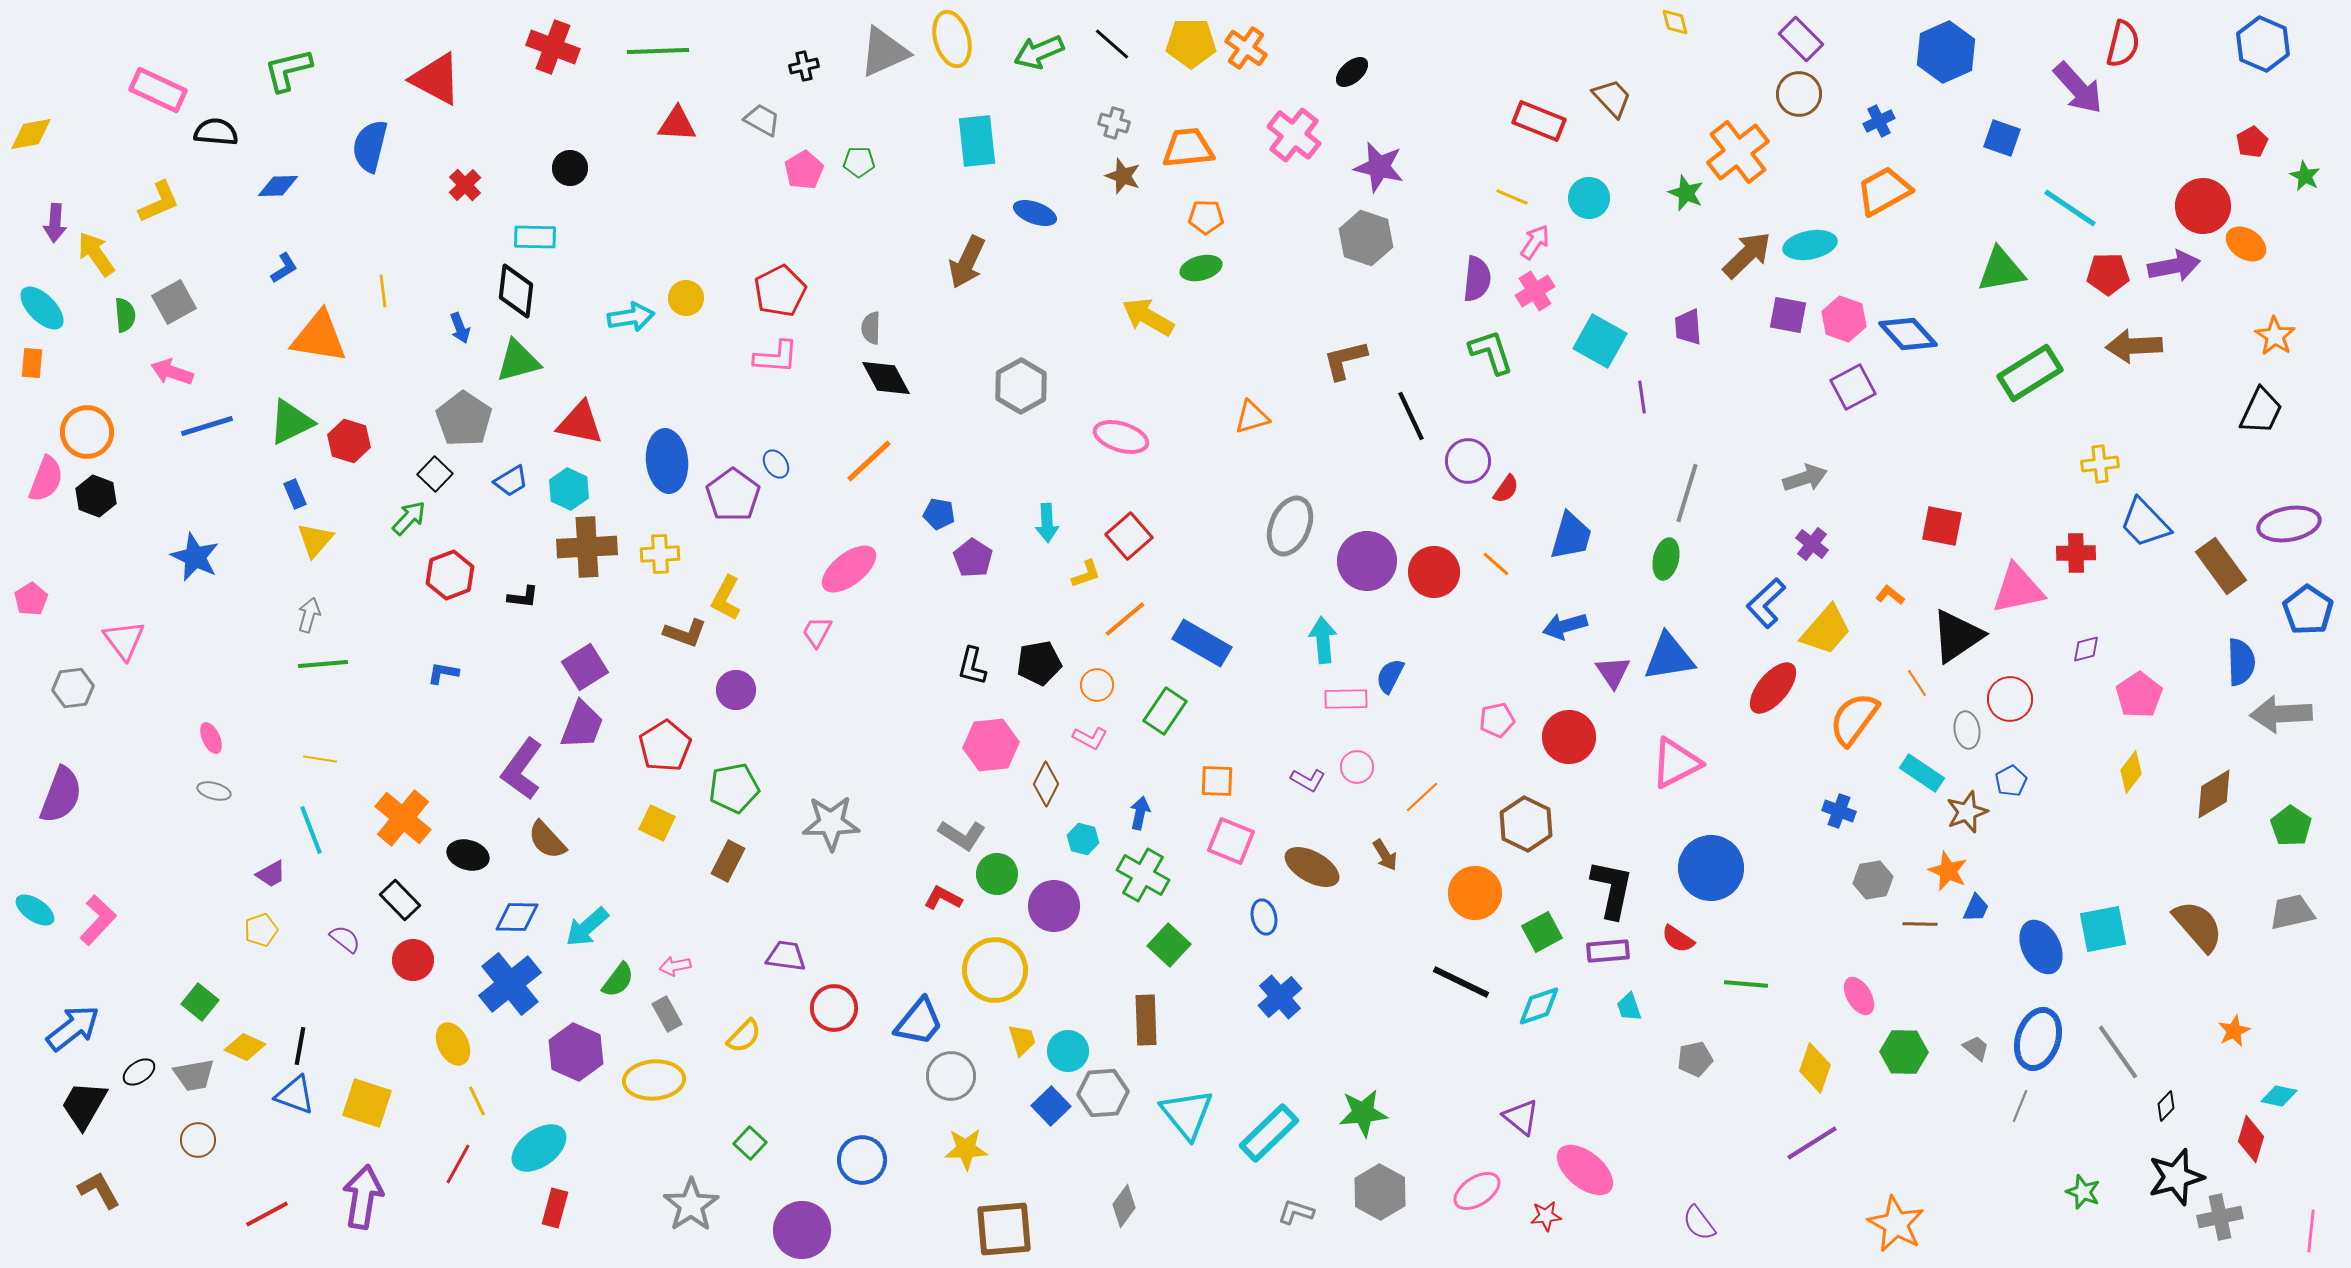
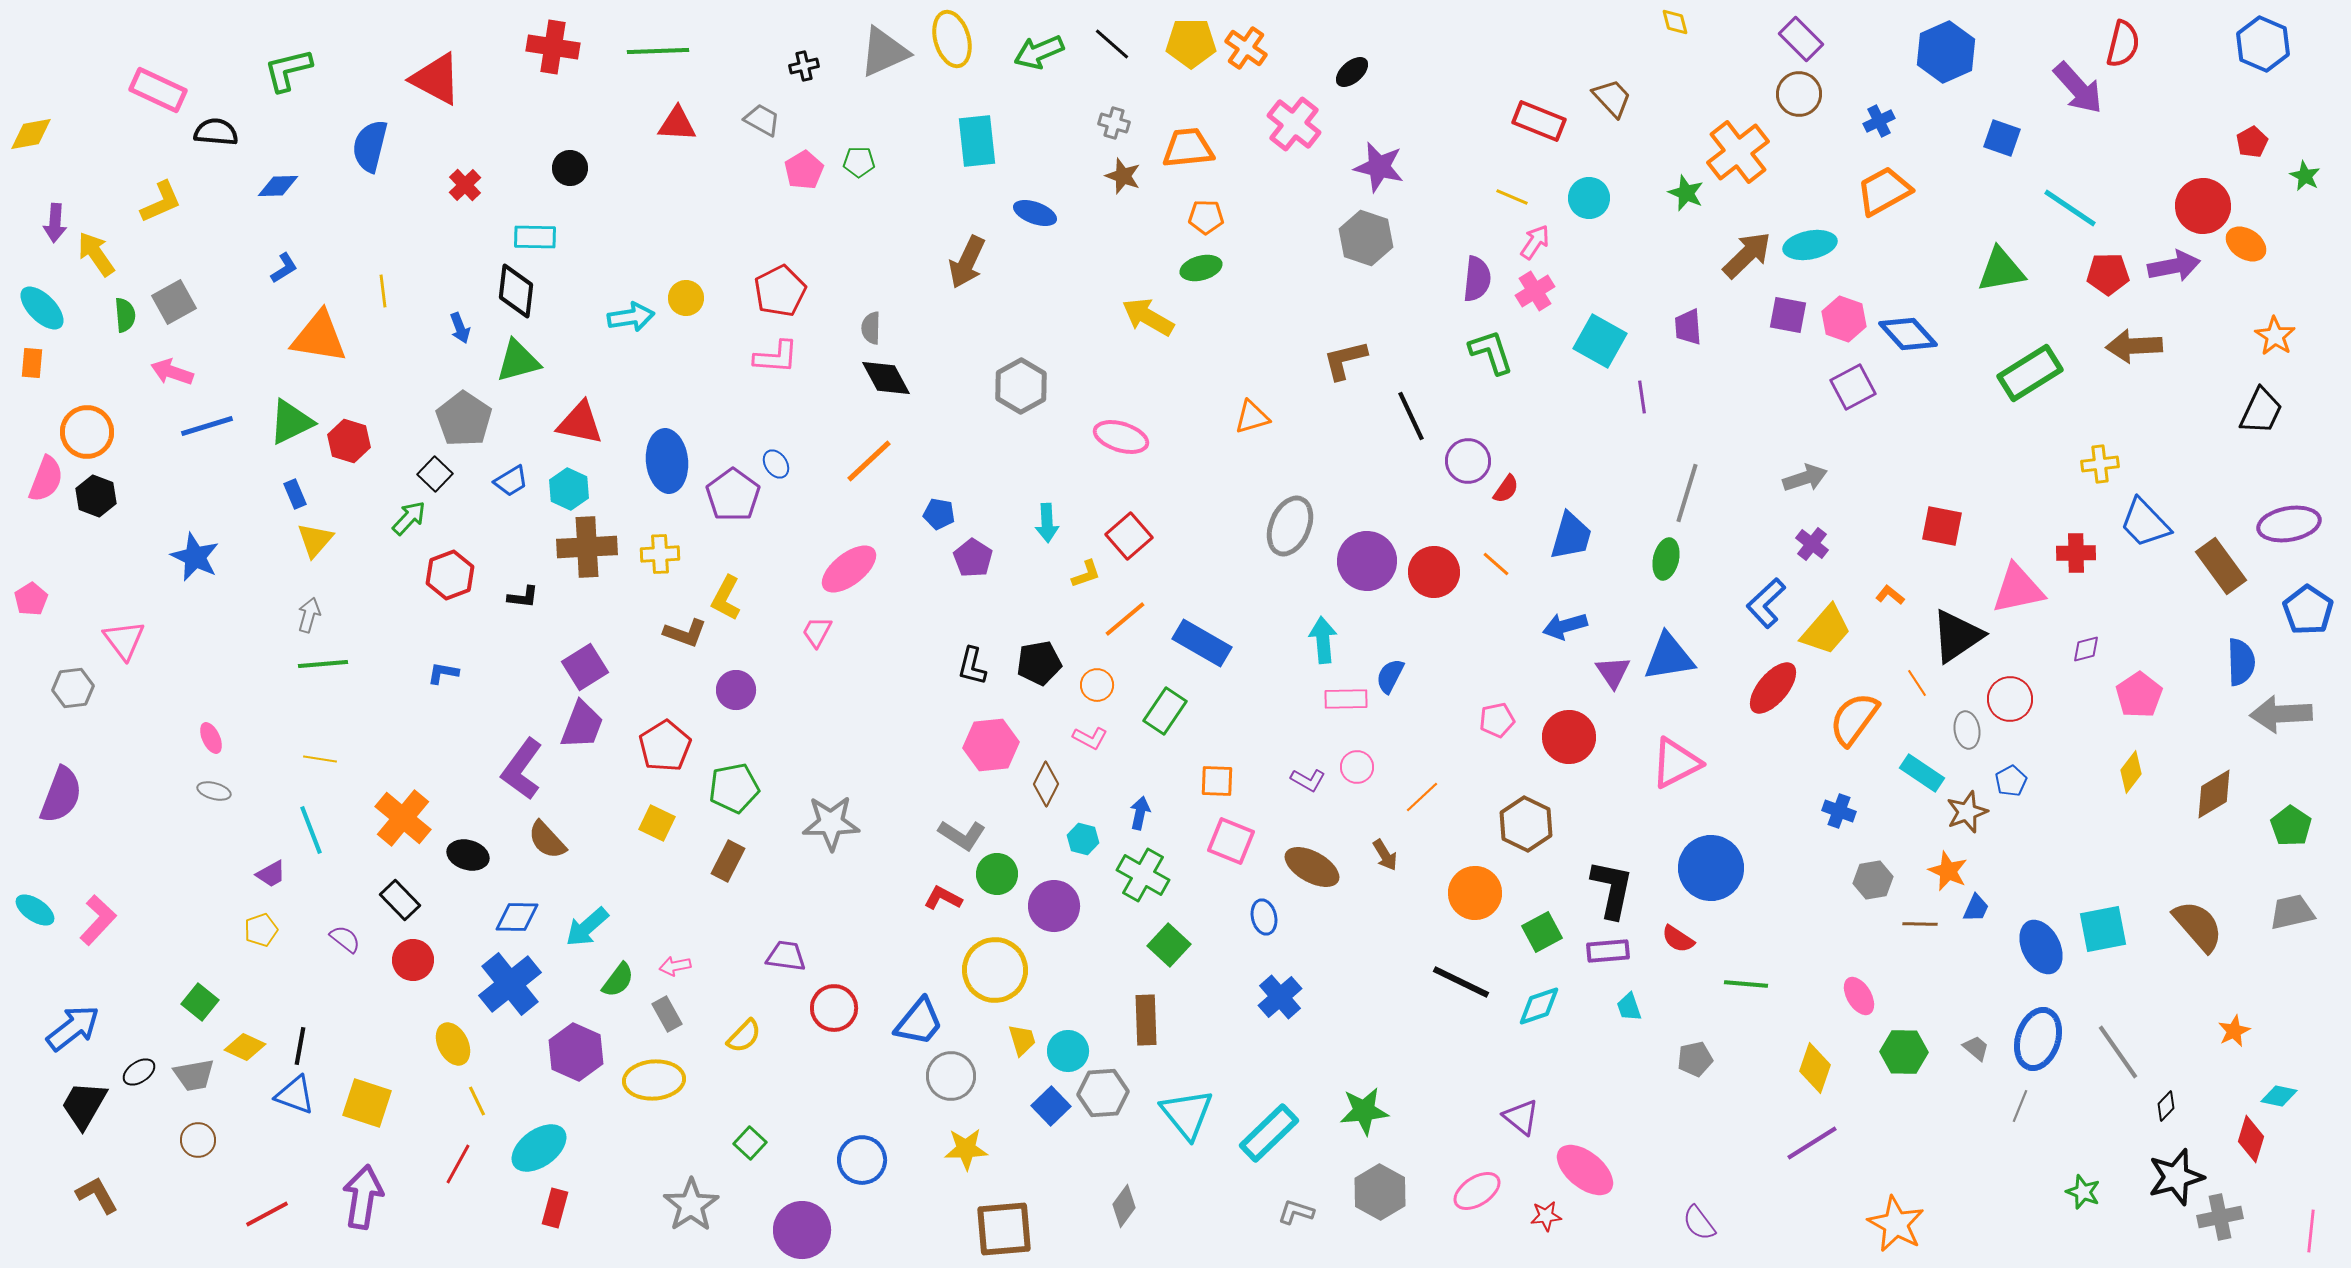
red cross at (553, 47): rotated 12 degrees counterclockwise
pink cross at (1294, 135): moved 11 px up
yellow L-shape at (159, 202): moved 2 px right
green star at (1363, 1113): moved 1 px right, 2 px up
brown L-shape at (99, 1190): moved 2 px left, 5 px down
